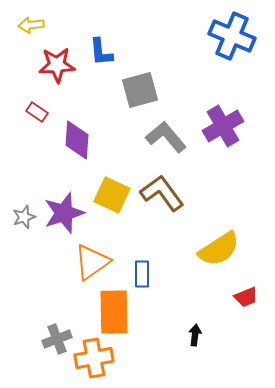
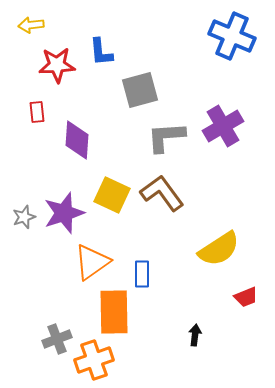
red rectangle: rotated 50 degrees clockwise
gray L-shape: rotated 54 degrees counterclockwise
orange cross: moved 2 px down; rotated 9 degrees counterclockwise
